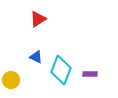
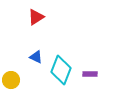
red triangle: moved 2 px left, 2 px up
